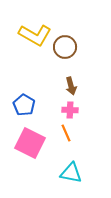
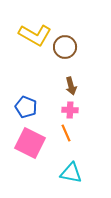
blue pentagon: moved 2 px right, 2 px down; rotated 10 degrees counterclockwise
